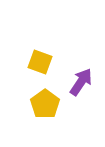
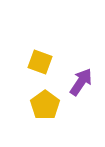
yellow pentagon: moved 1 px down
